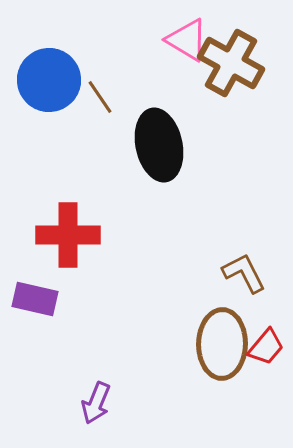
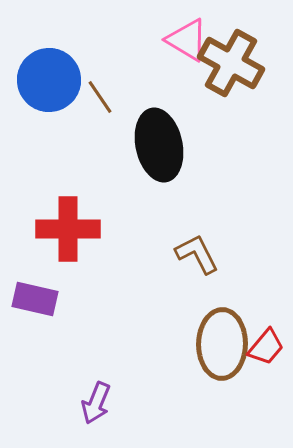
red cross: moved 6 px up
brown L-shape: moved 47 px left, 19 px up
